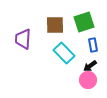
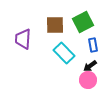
green square: moved 1 px left; rotated 10 degrees counterclockwise
